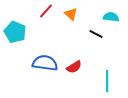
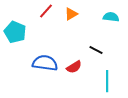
orange triangle: rotated 48 degrees clockwise
black line: moved 16 px down
